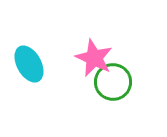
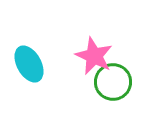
pink star: moved 2 px up
